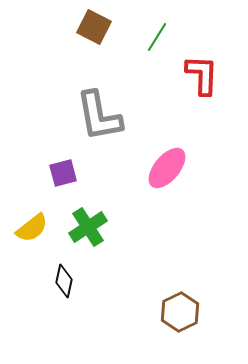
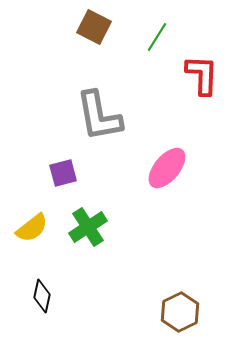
black diamond: moved 22 px left, 15 px down
